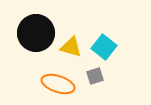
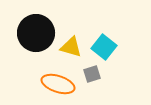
gray square: moved 3 px left, 2 px up
